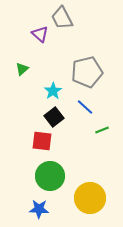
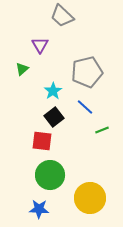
gray trapezoid: moved 2 px up; rotated 20 degrees counterclockwise
purple triangle: moved 11 px down; rotated 18 degrees clockwise
green circle: moved 1 px up
